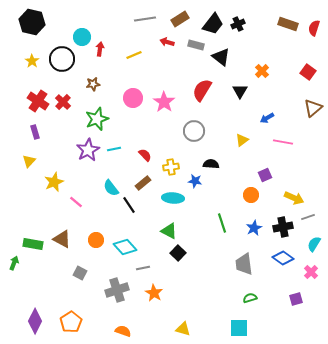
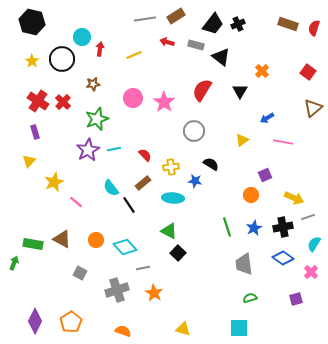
brown rectangle at (180, 19): moved 4 px left, 3 px up
black semicircle at (211, 164): rotated 28 degrees clockwise
green line at (222, 223): moved 5 px right, 4 px down
